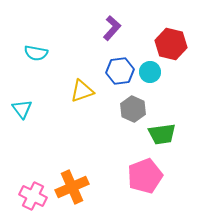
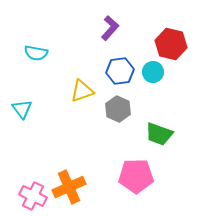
purple L-shape: moved 2 px left
cyan circle: moved 3 px right
gray hexagon: moved 15 px left
green trapezoid: moved 3 px left; rotated 28 degrees clockwise
pink pentagon: moved 9 px left; rotated 20 degrees clockwise
orange cross: moved 3 px left
